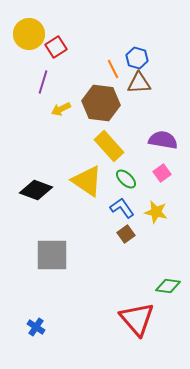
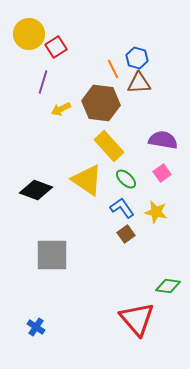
yellow triangle: moved 1 px up
